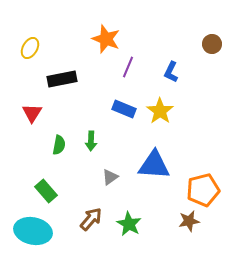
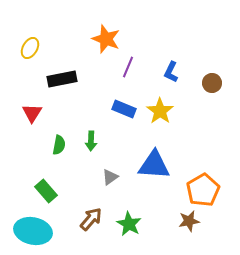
brown circle: moved 39 px down
orange pentagon: rotated 16 degrees counterclockwise
